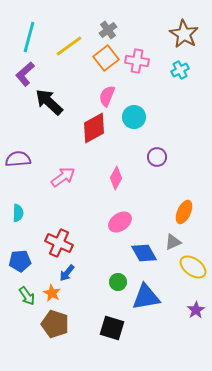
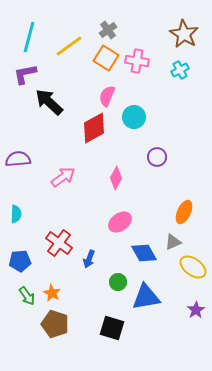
orange square: rotated 20 degrees counterclockwise
purple L-shape: rotated 30 degrees clockwise
cyan semicircle: moved 2 px left, 1 px down
red cross: rotated 12 degrees clockwise
blue arrow: moved 22 px right, 14 px up; rotated 18 degrees counterclockwise
